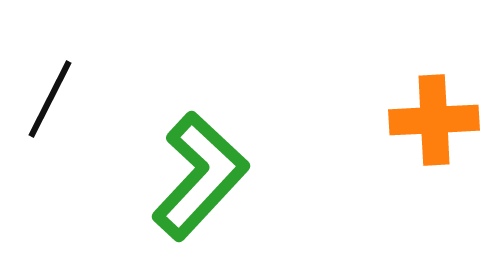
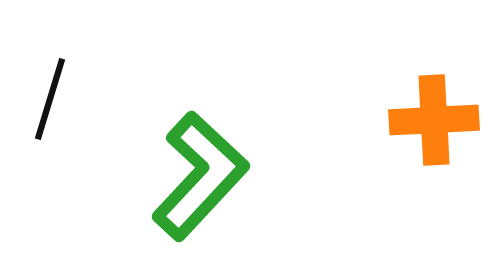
black line: rotated 10 degrees counterclockwise
